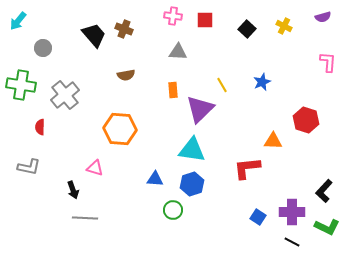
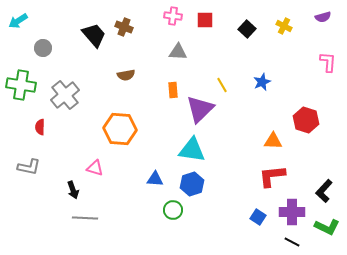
cyan arrow: rotated 18 degrees clockwise
brown cross: moved 2 px up
red L-shape: moved 25 px right, 8 px down
